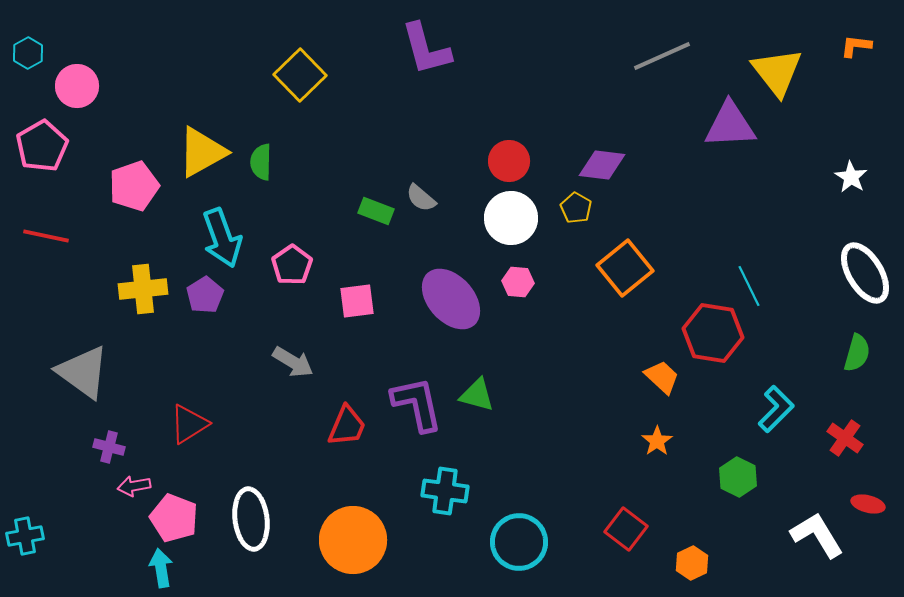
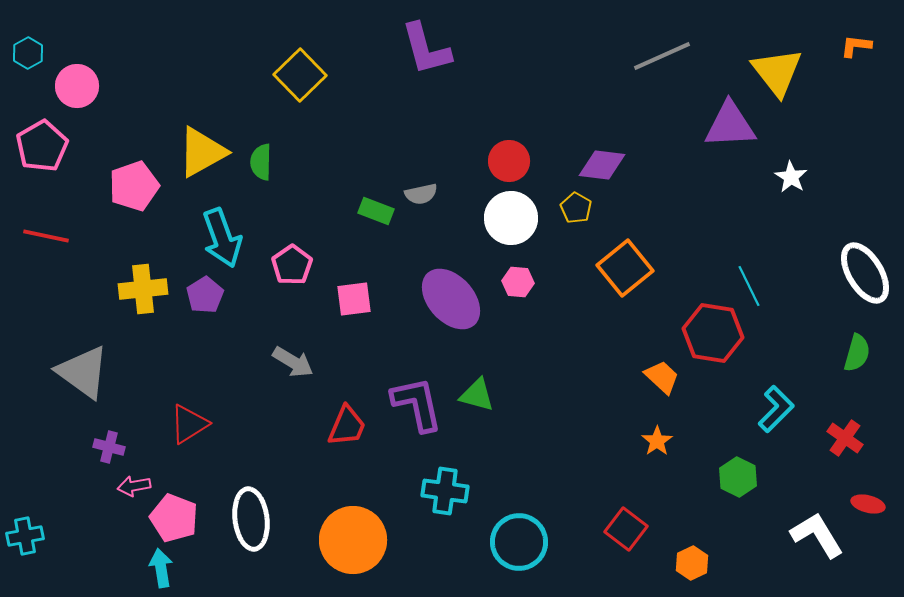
white star at (851, 177): moved 60 px left
gray semicircle at (421, 198): moved 4 px up; rotated 52 degrees counterclockwise
pink square at (357, 301): moved 3 px left, 2 px up
